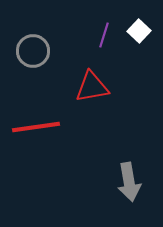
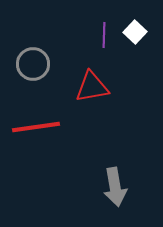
white square: moved 4 px left, 1 px down
purple line: rotated 15 degrees counterclockwise
gray circle: moved 13 px down
gray arrow: moved 14 px left, 5 px down
